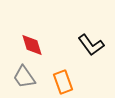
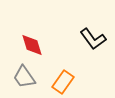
black L-shape: moved 2 px right, 6 px up
orange rectangle: rotated 55 degrees clockwise
